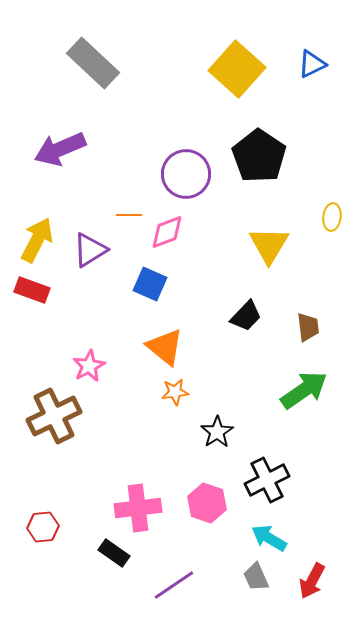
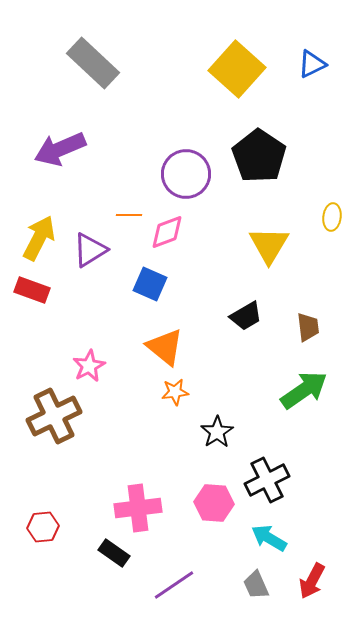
yellow arrow: moved 2 px right, 2 px up
black trapezoid: rotated 16 degrees clockwise
pink hexagon: moved 7 px right; rotated 15 degrees counterclockwise
gray trapezoid: moved 8 px down
